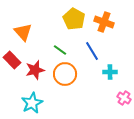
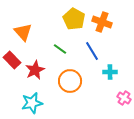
orange cross: moved 2 px left
green line: moved 1 px up
red star: rotated 12 degrees counterclockwise
orange circle: moved 5 px right, 7 px down
cyan star: rotated 15 degrees clockwise
